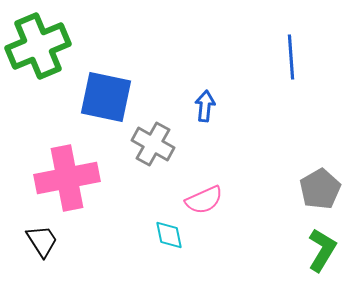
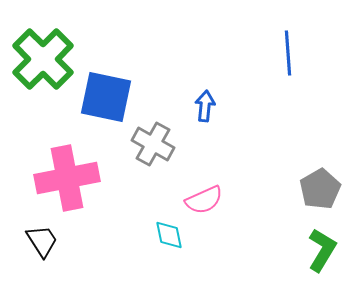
green cross: moved 5 px right, 13 px down; rotated 22 degrees counterclockwise
blue line: moved 3 px left, 4 px up
